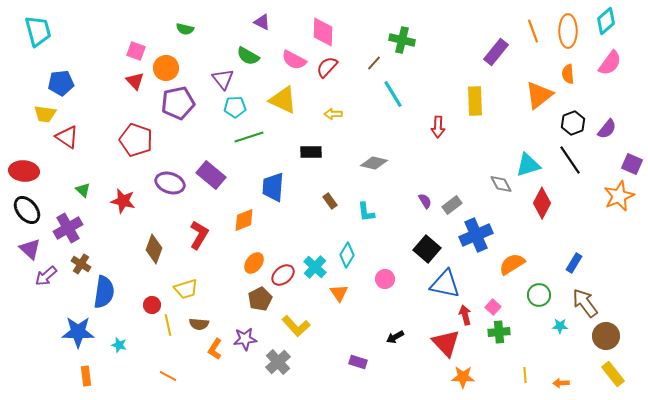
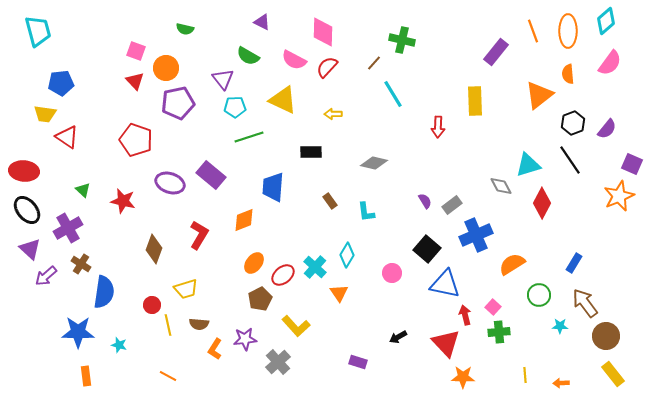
gray diamond at (501, 184): moved 2 px down
pink circle at (385, 279): moved 7 px right, 6 px up
black arrow at (395, 337): moved 3 px right
